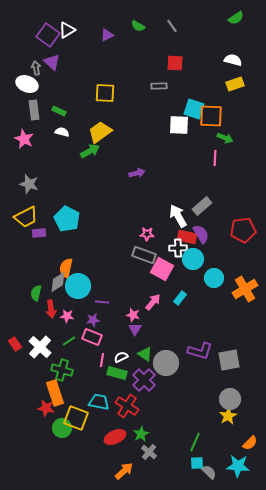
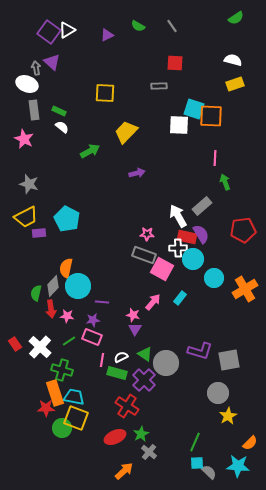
purple square at (48, 35): moved 1 px right, 3 px up
white semicircle at (62, 132): moved 5 px up; rotated 24 degrees clockwise
yellow trapezoid at (100, 132): moved 26 px right; rotated 10 degrees counterclockwise
green arrow at (225, 138): moved 44 px down; rotated 133 degrees counterclockwise
gray diamond at (58, 282): moved 5 px left, 4 px down; rotated 15 degrees counterclockwise
gray circle at (230, 399): moved 12 px left, 6 px up
cyan trapezoid at (99, 402): moved 25 px left, 5 px up
red star at (46, 408): rotated 12 degrees counterclockwise
